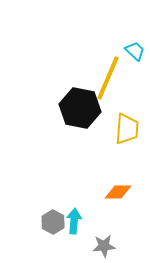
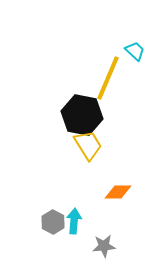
black hexagon: moved 2 px right, 7 px down
yellow trapezoid: moved 39 px left, 16 px down; rotated 36 degrees counterclockwise
